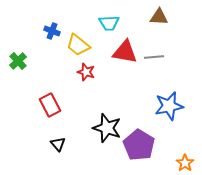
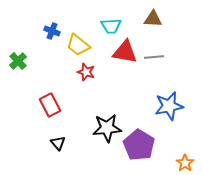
brown triangle: moved 6 px left, 2 px down
cyan trapezoid: moved 2 px right, 3 px down
black star: rotated 24 degrees counterclockwise
black triangle: moved 1 px up
